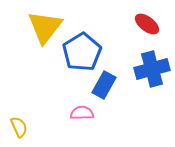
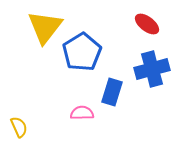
blue rectangle: moved 8 px right, 7 px down; rotated 12 degrees counterclockwise
